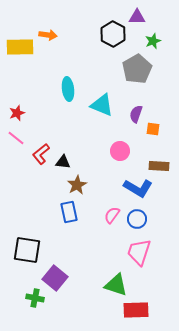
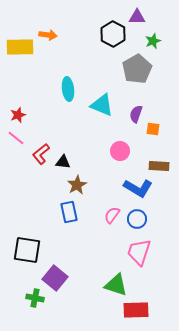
red star: moved 1 px right, 2 px down
